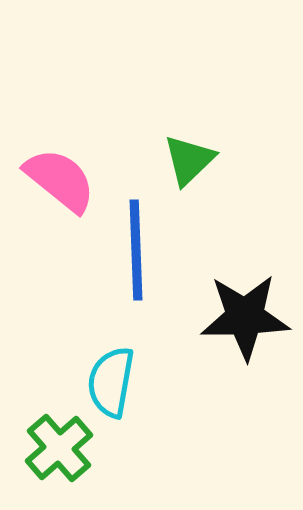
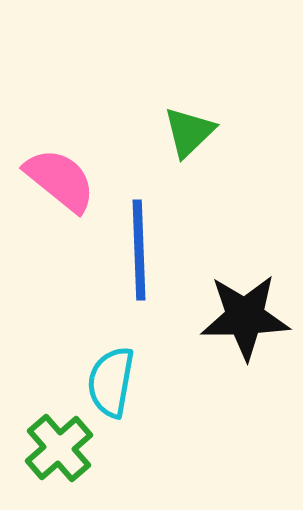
green triangle: moved 28 px up
blue line: moved 3 px right
